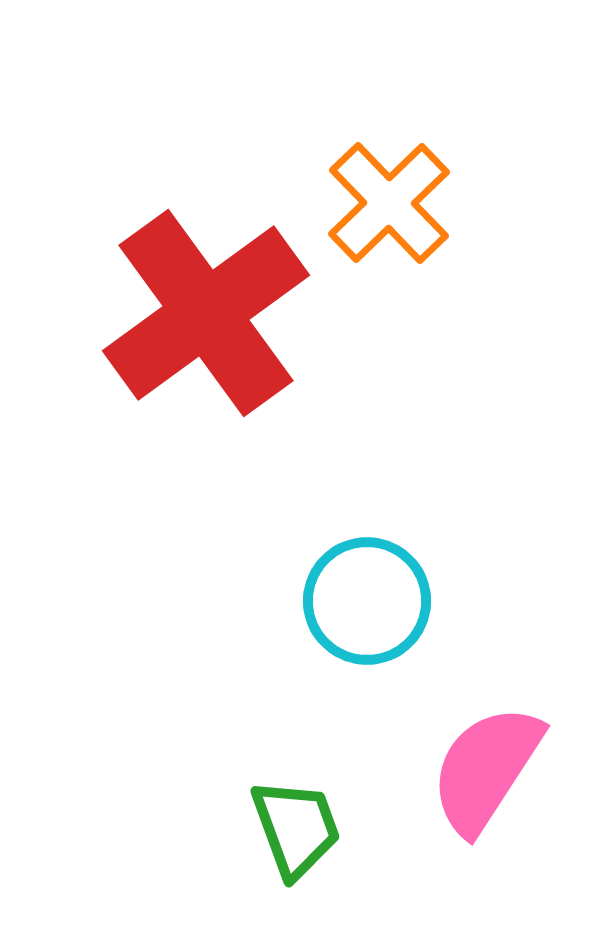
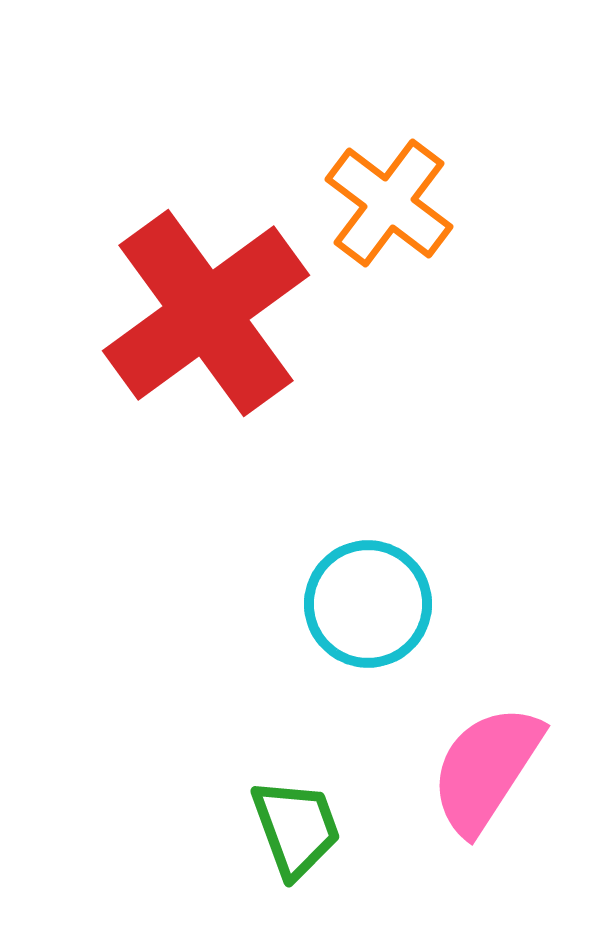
orange cross: rotated 9 degrees counterclockwise
cyan circle: moved 1 px right, 3 px down
